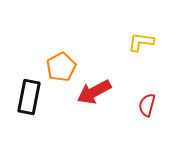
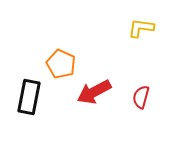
yellow L-shape: moved 14 px up
orange pentagon: moved 3 px up; rotated 20 degrees counterclockwise
red semicircle: moved 6 px left, 8 px up
